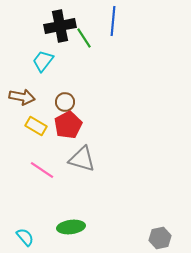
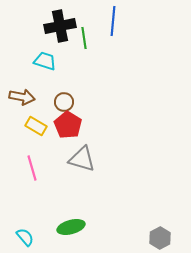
green line: rotated 25 degrees clockwise
cyan trapezoid: moved 2 px right; rotated 70 degrees clockwise
brown circle: moved 1 px left
red pentagon: rotated 12 degrees counterclockwise
pink line: moved 10 px left, 2 px up; rotated 40 degrees clockwise
green ellipse: rotated 8 degrees counterclockwise
gray hexagon: rotated 15 degrees counterclockwise
